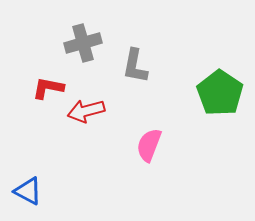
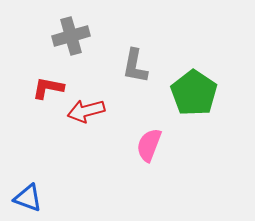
gray cross: moved 12 px left, 7 px up
green pentagon: moved 26 px left
blue triangle: moved 7 px down; rotated 8 degrees counterclockwise
